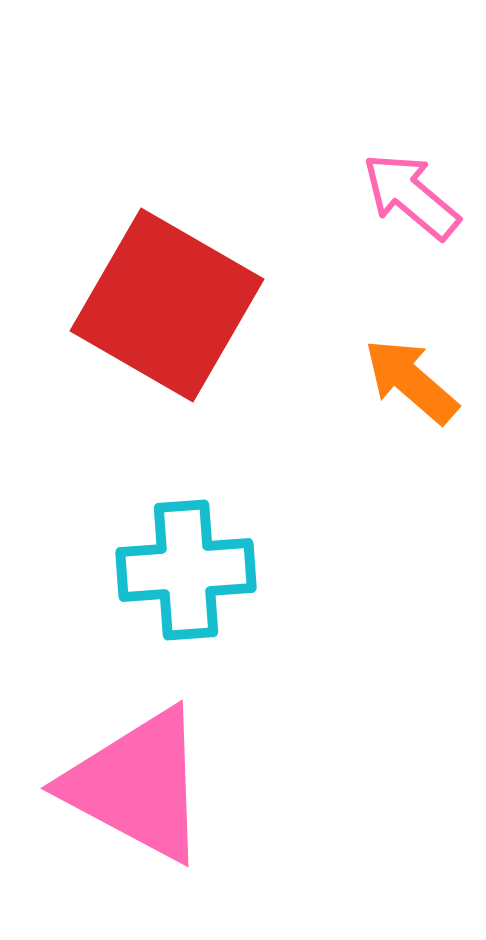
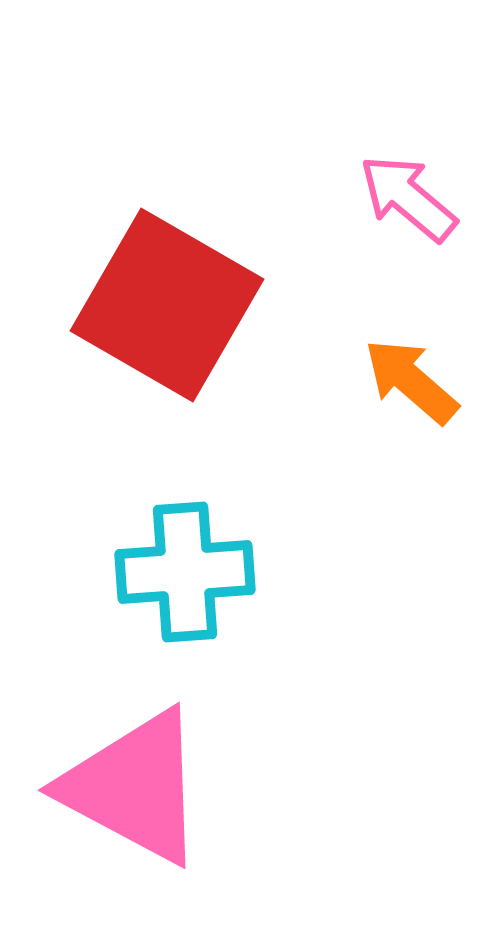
pink arrow: moved 3 px left, 2 px down
cyan cross: moved 1 px left, 2 px down
pink triangle: moved 3 px left, 2 px down
